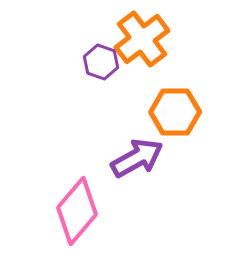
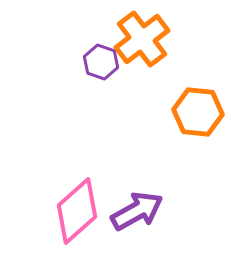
orange hexagon: moved 23 px right; rotated 6 degrees clockwise
purple arrow: moved 53 px down
pink diamond: rotated 8 degrees clockwise
